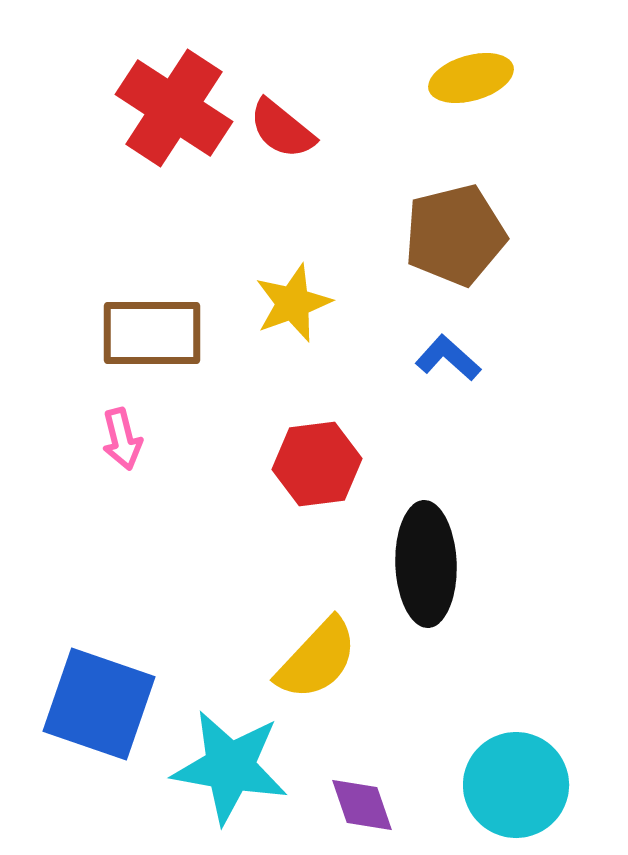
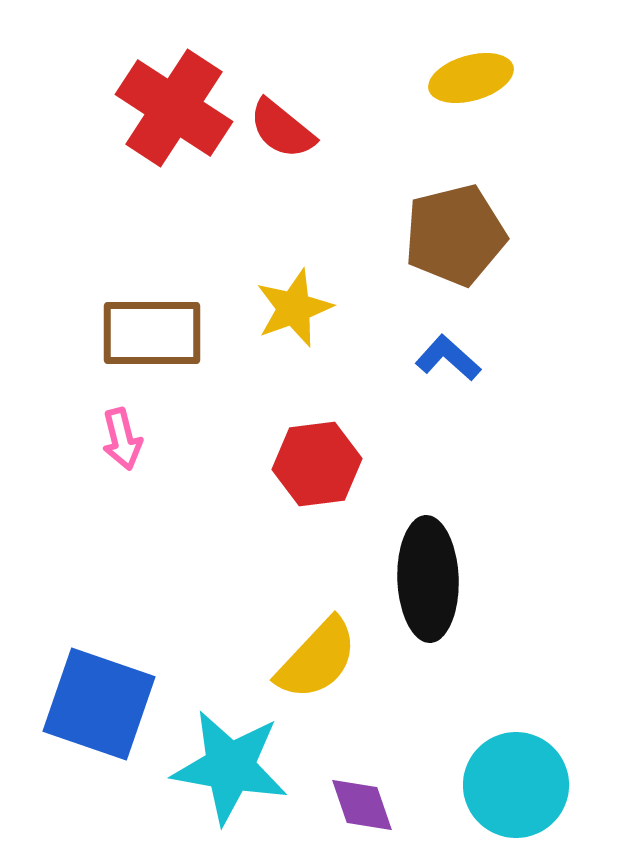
yellow star: moved 1 px right, 5 px down
black ellipse: moved 2 px right, 15 px down
